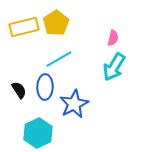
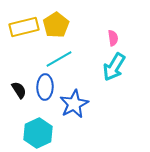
yellow pentagon: moved 2 px down
pink semicircle: rotated 21 degrees counterclockwise
